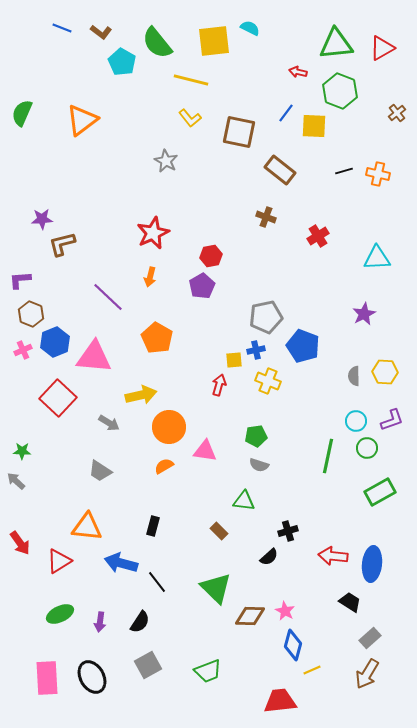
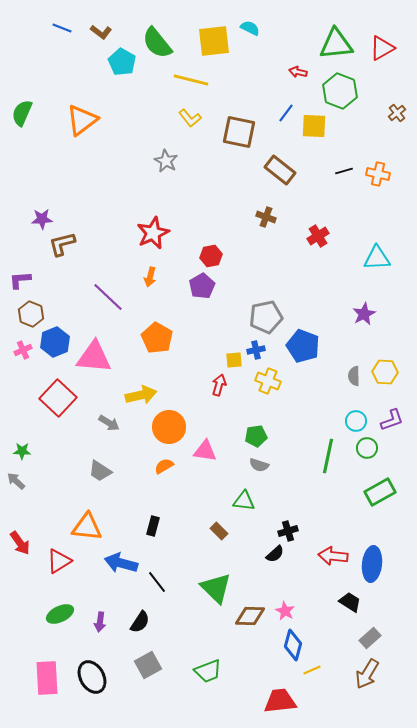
black semicircle at (269, 557): moved 6 px right, 3 px up
